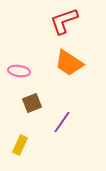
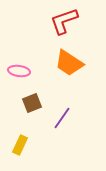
purple line: moved 4 px up
